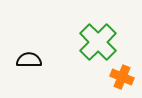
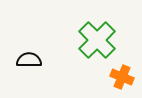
green cross: moved 1 px left, 2 px up
